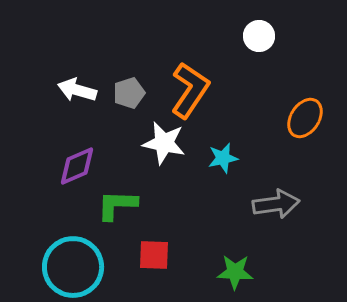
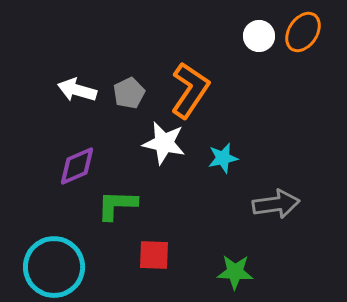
gray pentagon: rotated 8 degrees counterclockwise
orange ellipse: moved 2 px left, 86 px up
cyan circle: moved 19 px left
